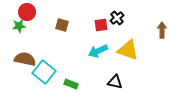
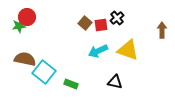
red circle: moved 5 px down
brown square: moved 23 px right, 2 px up; rotated 24 degrees clockwise
